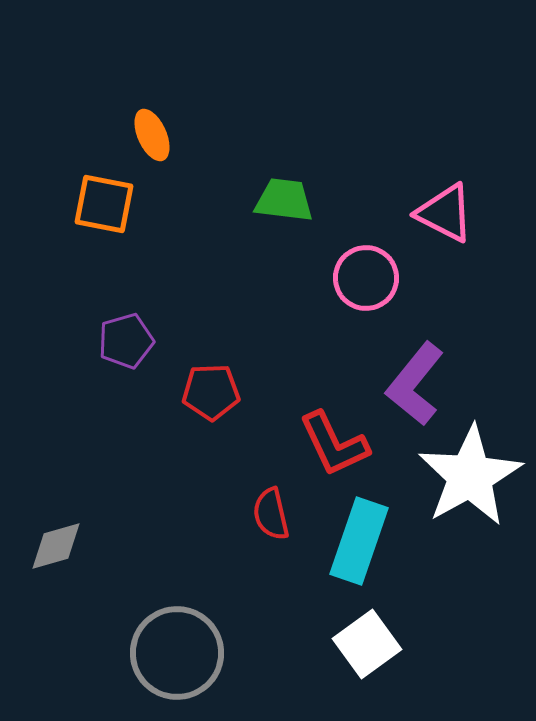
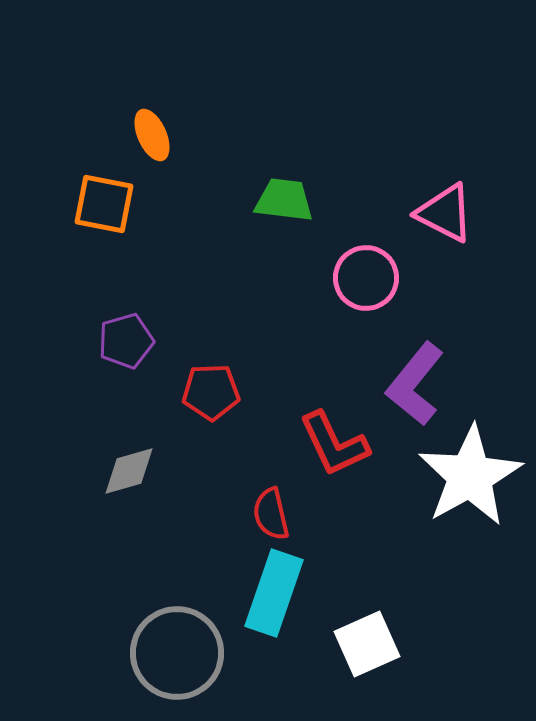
cyan rectangle: moved 85 px left, 52 px down
gray diamond: moved 73 px right, 75 px up
white square: rotated 12 degrees clockwise
